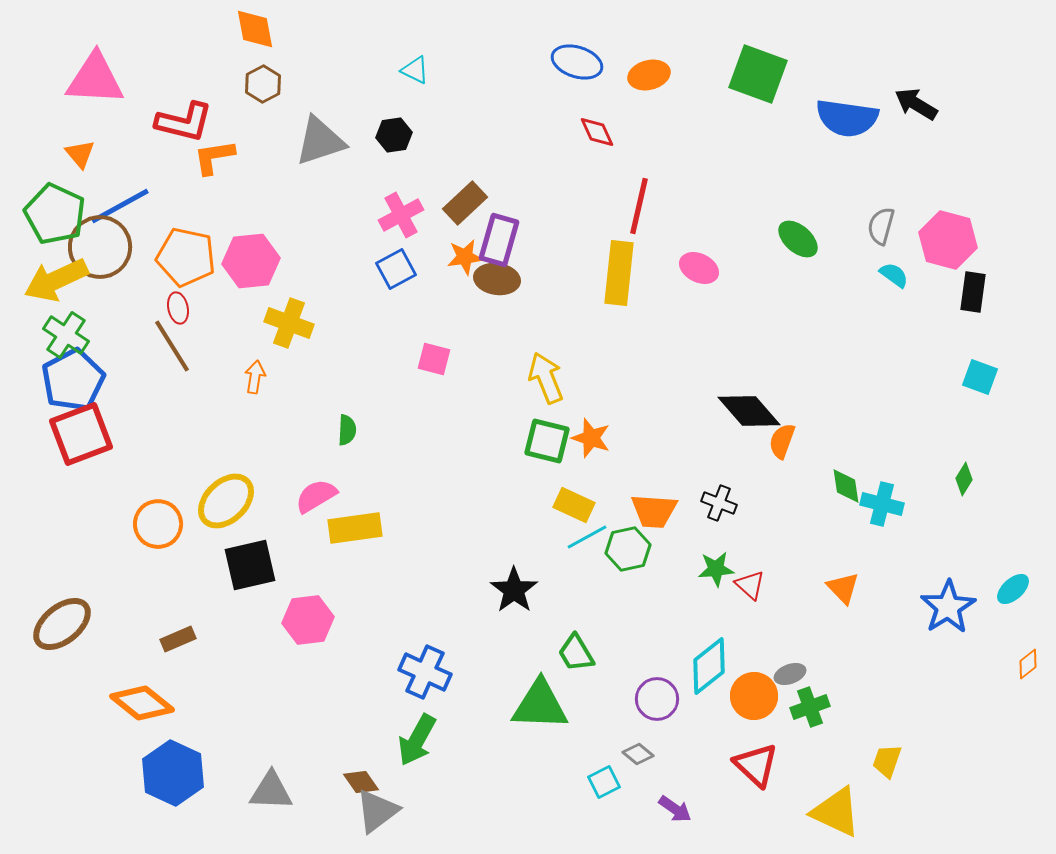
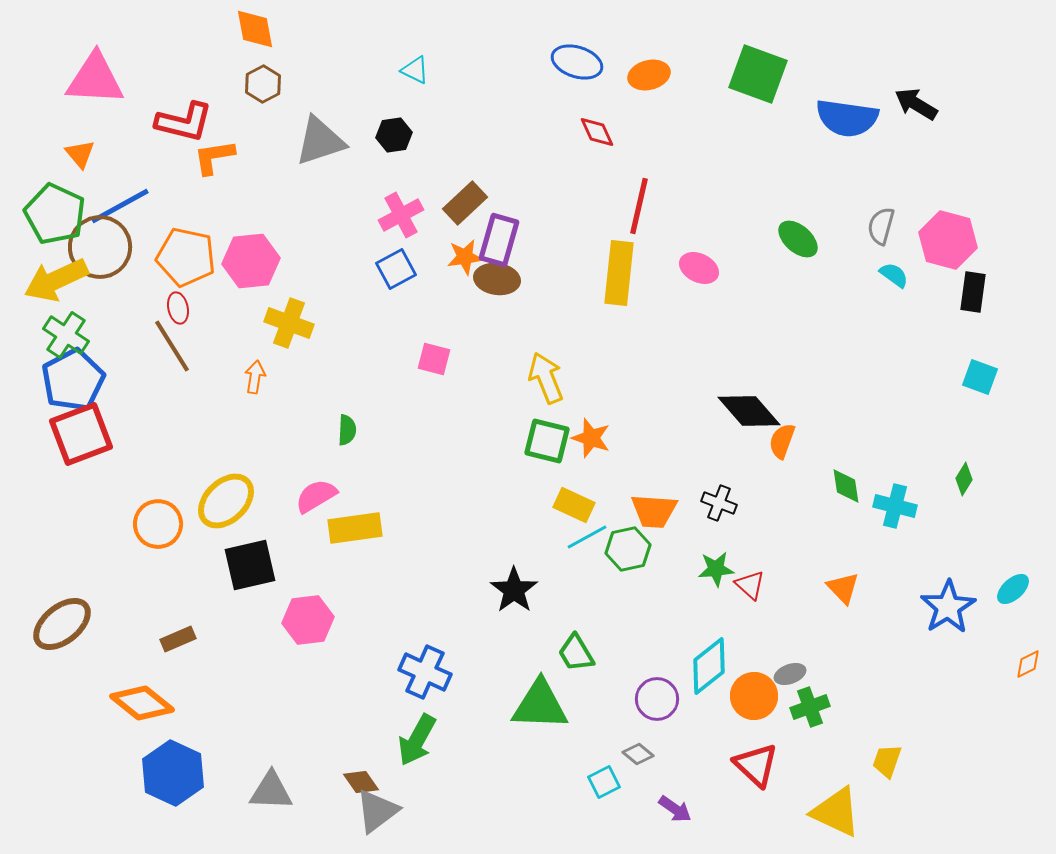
cyan cross at (882, 504): moved 13 px right, 2 px down
orange diamond at (1028, 664): rotated 12 degrees clockwise
